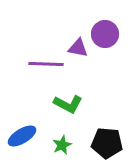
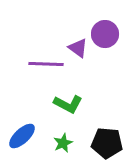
purple triangle: rotated 25 degrees clockwise
blue ellipse: rotated 12 degrees counterclockwise
green star: moved 1 px right, 2 px up
